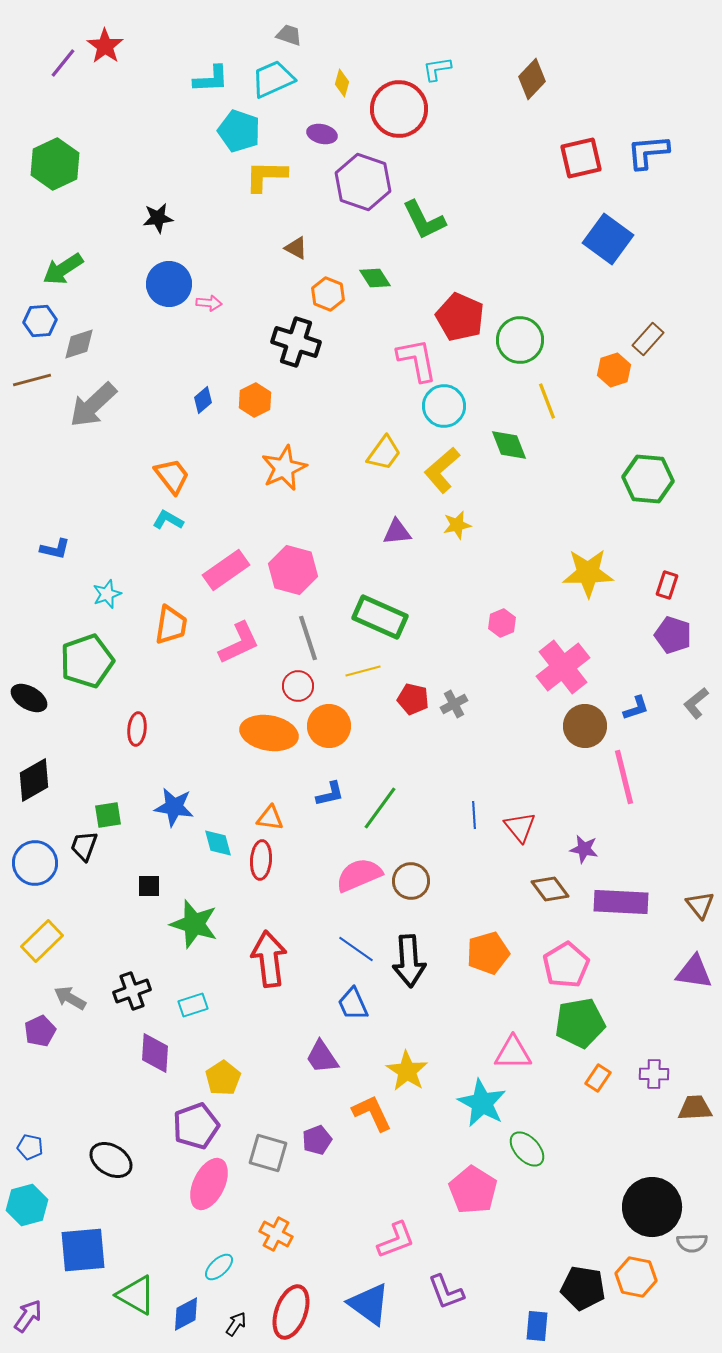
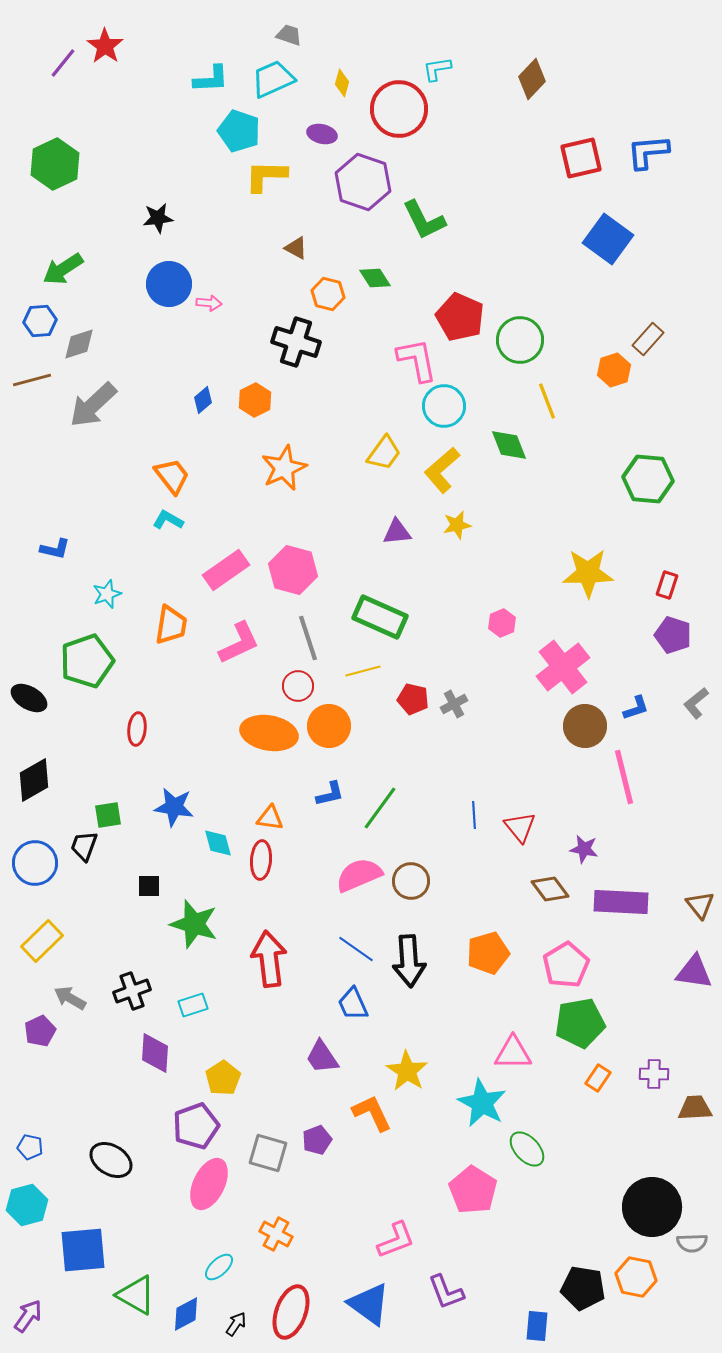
orange hexagon at (328, 294): rotated 8 degrees counterclockwise
